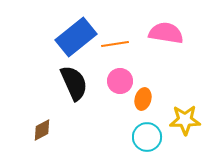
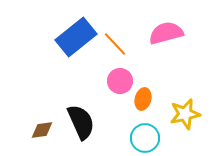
pink semicircle: rotated 24 degrees counterclockwise
orange line: rotated 56 degrees clockwise
black semicircle: moved 7 px right, 39 px down
yellow star: moved 6 px up; rotated 12 degrees counterclockwise
brown diamond: rotated 20 degrees clockwise
cyan circle: moved 2 px left, 1 px down
